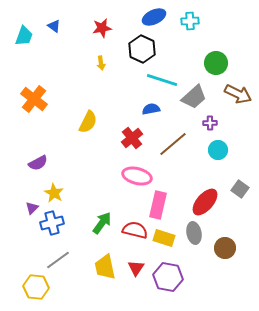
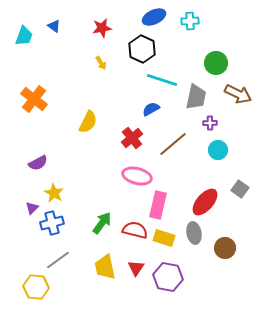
yellow arrow: rotated 24 degrees counterclockwise
gray trapezoid: moved 2 px right; rotated 36 degrees counterclockwise
blue semicircle: rotated 18 degrees counterclockwise
